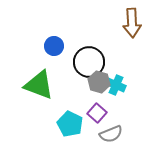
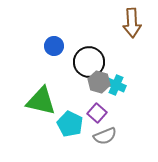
green triangle: moved 2 px right, 16 px down; rotated 8 degrees counterclockwise
gray semicircle: moved 6 px left, 2 px down
